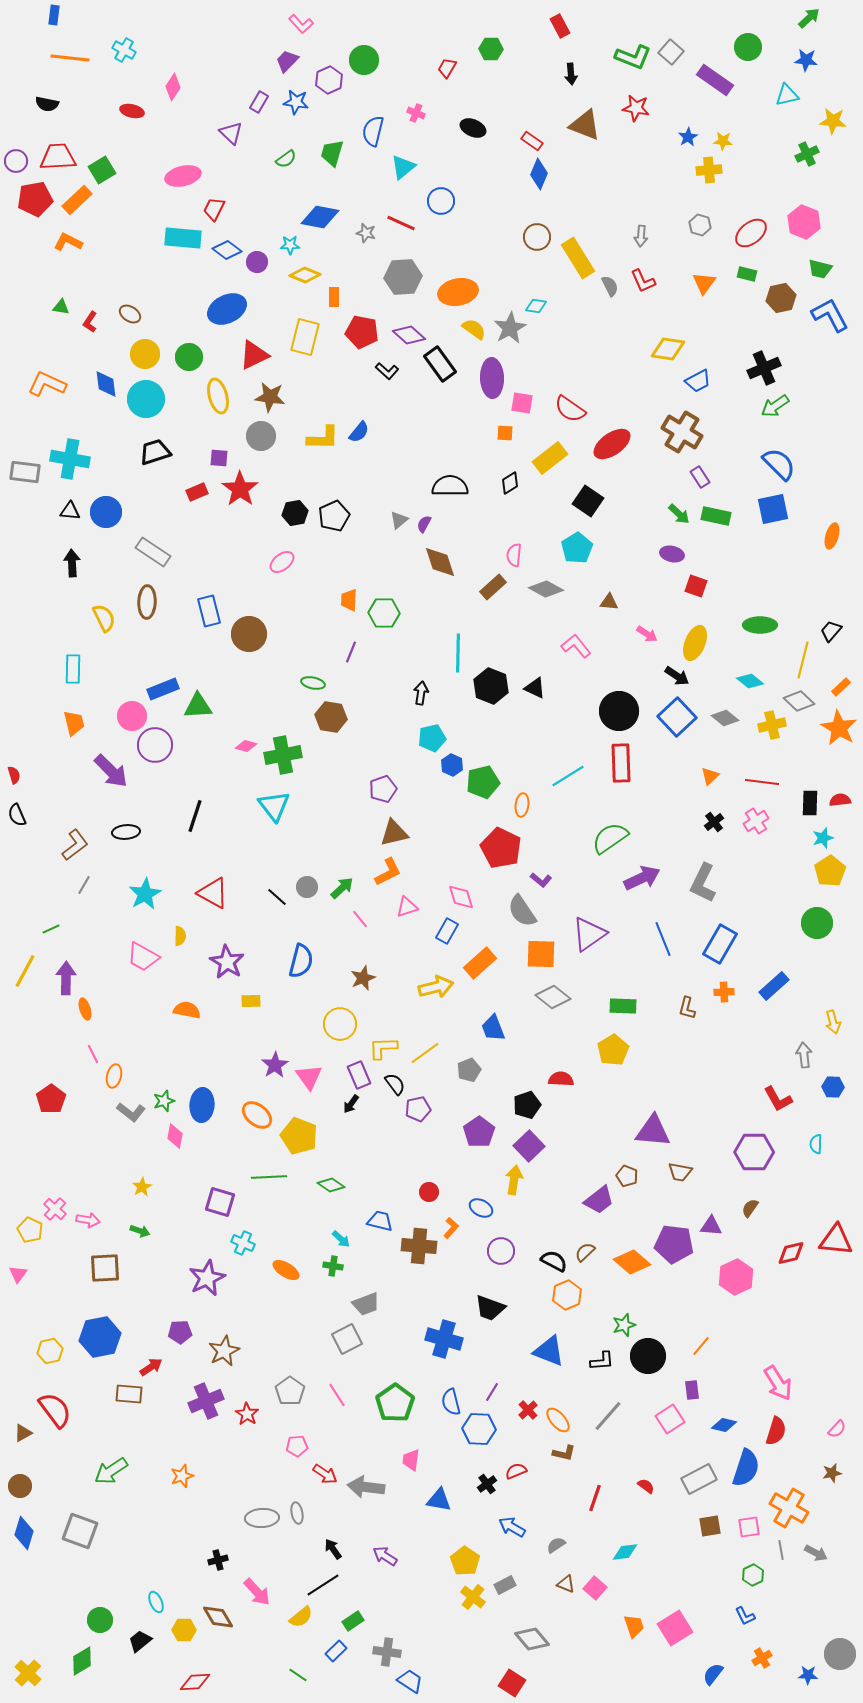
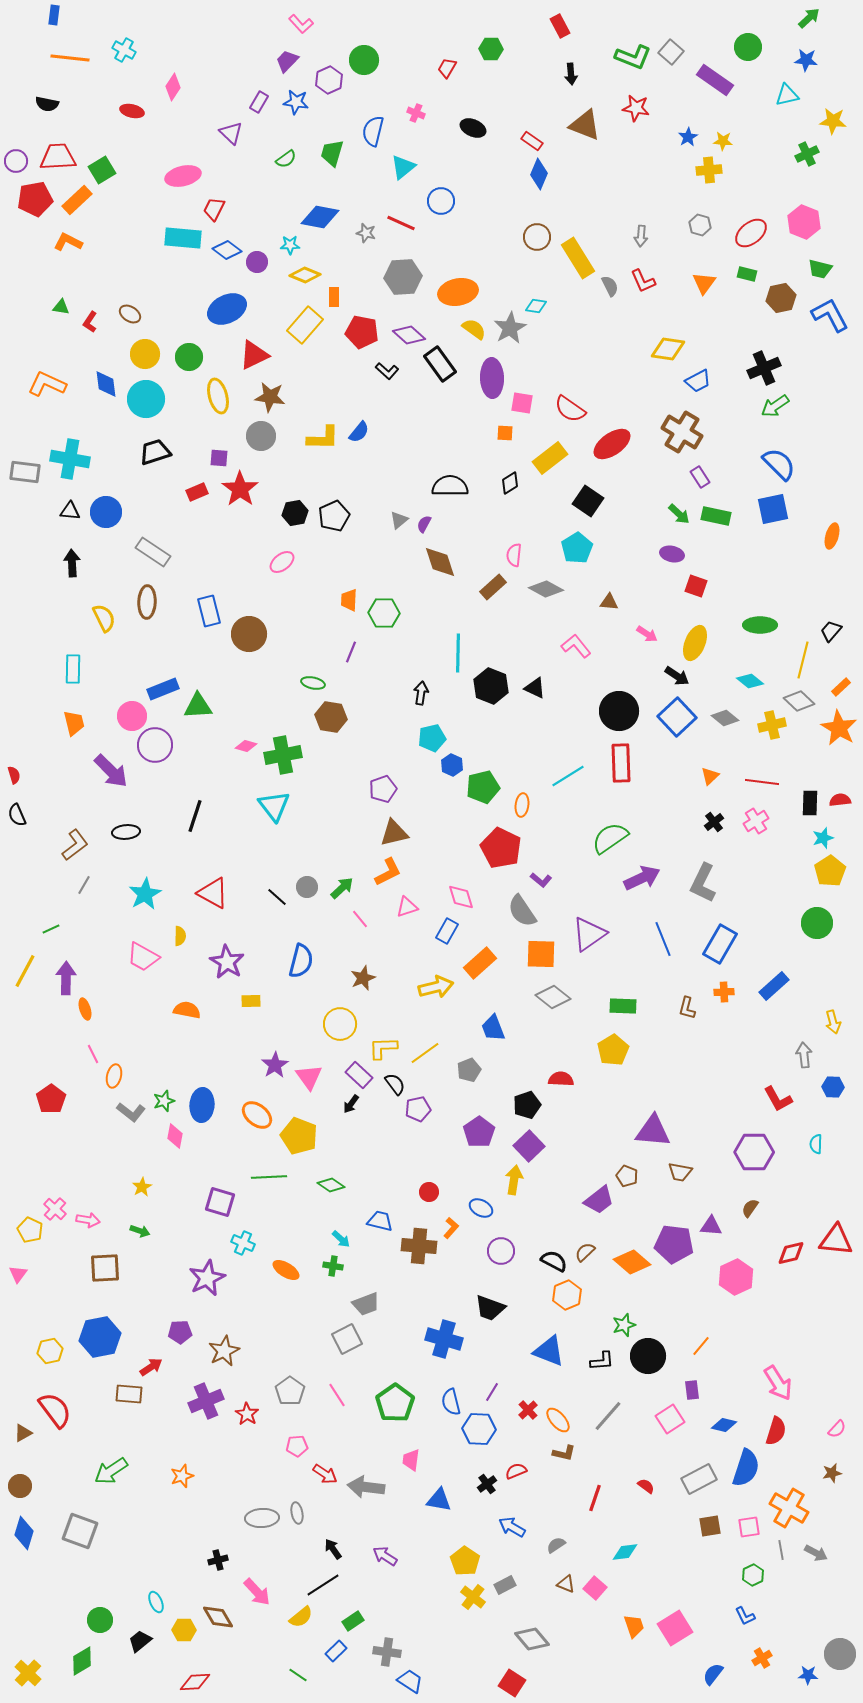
yellow rectangle at (305, 337): moved 12 px up; rotated 27 degrees clockwise
green pentagon at (483, 782): moved 5 px down
purple rectangle at (359, 1075): rotated 24 degrees counterclockwise
